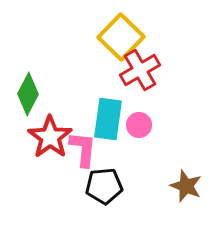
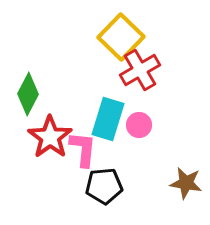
cyan rectangle: rotated 9 degrees clockwise
brown star: moved 3 px up; rotated 12 degrees counterclockwise
